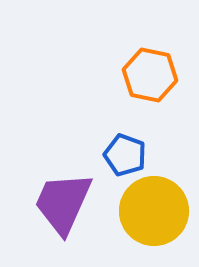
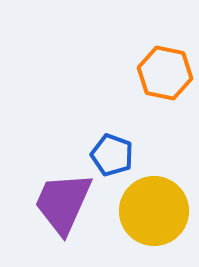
orange hexagon: moved 15 px right, 2 px up
blue pentagon: moved 13 px left
